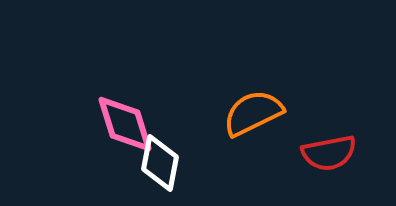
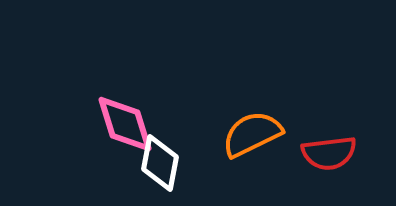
orange semicircle: moved 1 px left, 21 px down
red semicircle: rotated 4 degrees clockwise
